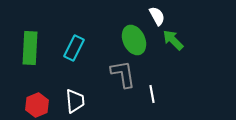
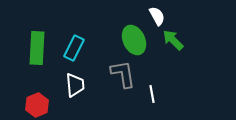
green rectangle: moved 7 px right
white trapezoid: moved 16 px up
